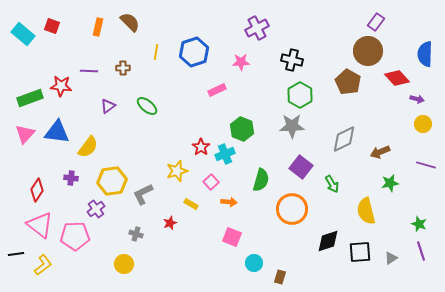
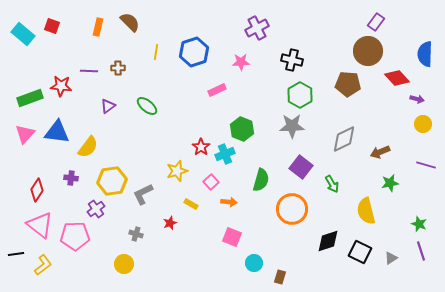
brown cross at (123, 68): moved 5 px left
brown pentagon at (348, 82): moved 2 px down; rotated 25 degrees counterclockwise
black square at (360, 252): rotated 30 degrees clockwise
